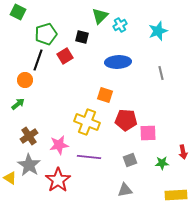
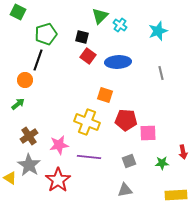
cyan cross: rotated 24 degrees counterclockwise
red square: moved 23 px right; rotated 21 degrees counterclockwise
gray square: moved 1 px left, 1 px down
